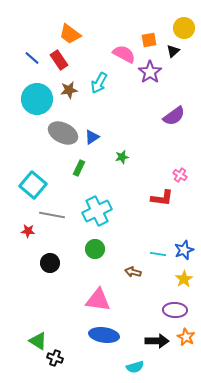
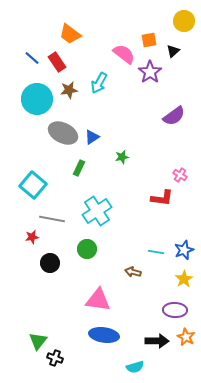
yellow circle: moved 7 px up
pink semicircle: rotated 10 degrees clockwise
red rectangle: moved 2 px left, 2 px down
cyan cross: rotated 8 degrees counterclockwise
gray line: moved 4 px down
red star: moved 4 px right, 6 px down; rotated 16 degrees counterclockwise
green circle: moved 8 px left
cyan line: moved 2 px left, 2 px up
green triangle: rotated 36 degrees clockwise
